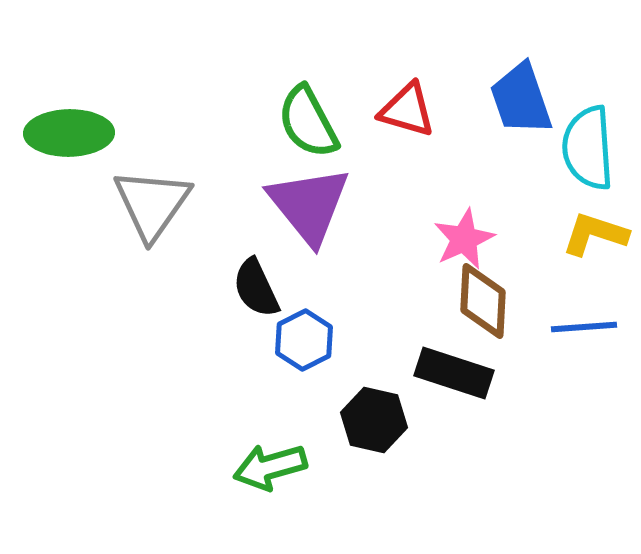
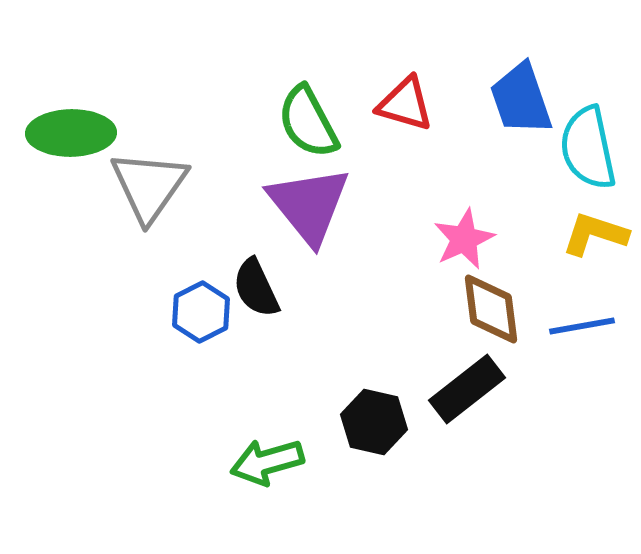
red triangle: moved 2 px left, 6 px up
green ellipse: moved 2 px right
cyan semicircle: rotated 8 degrees counterclockwise
gray triangle: moved 3 px left, 18 px up
brown diamond: moved 8 px right, 8 px down; rotated 10 degrees counterclockwise
blue line: moved 2 px left, 1 px up; rotated 6 degrees counterclockwise
blue hexagon: moved 103 px left, 28 px up
black rectangle: moved 13 px right, 16 px down; rotated 56 degrees counterclockwise
black hexagon: moved 2 px down
green arrow: moved 3 px left, 5 px up
